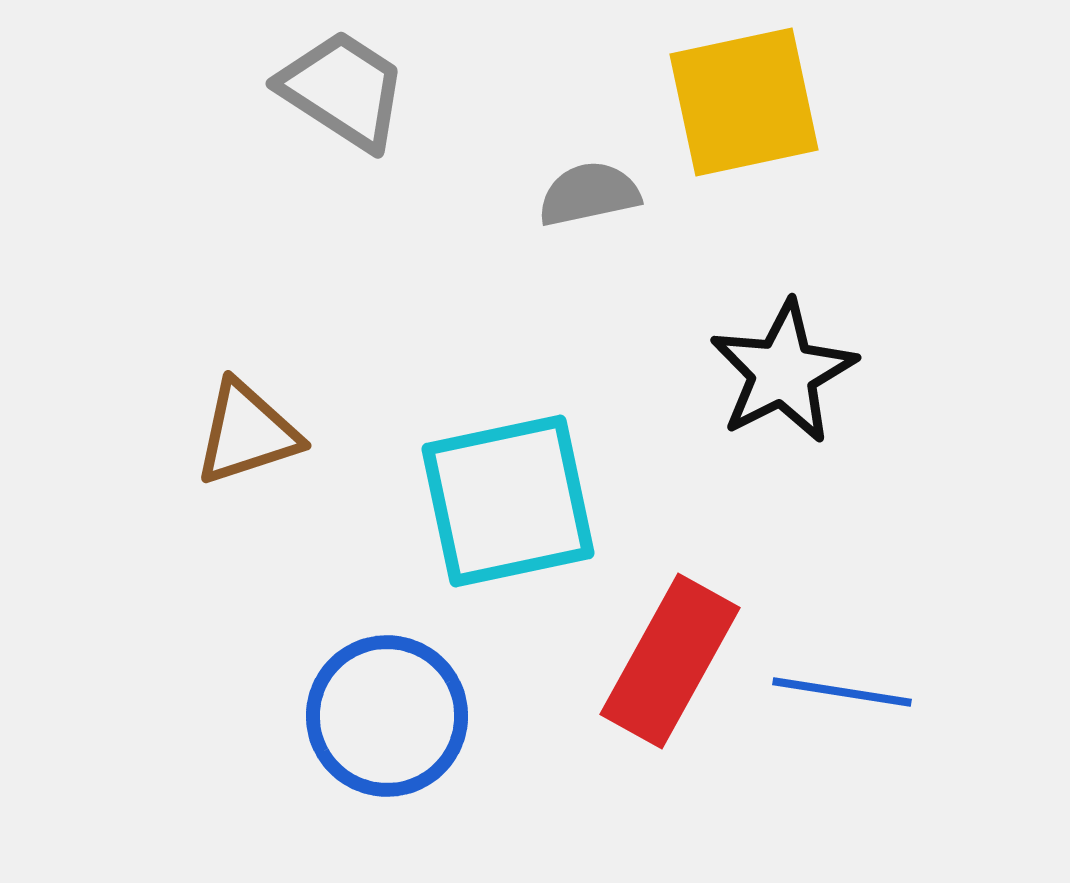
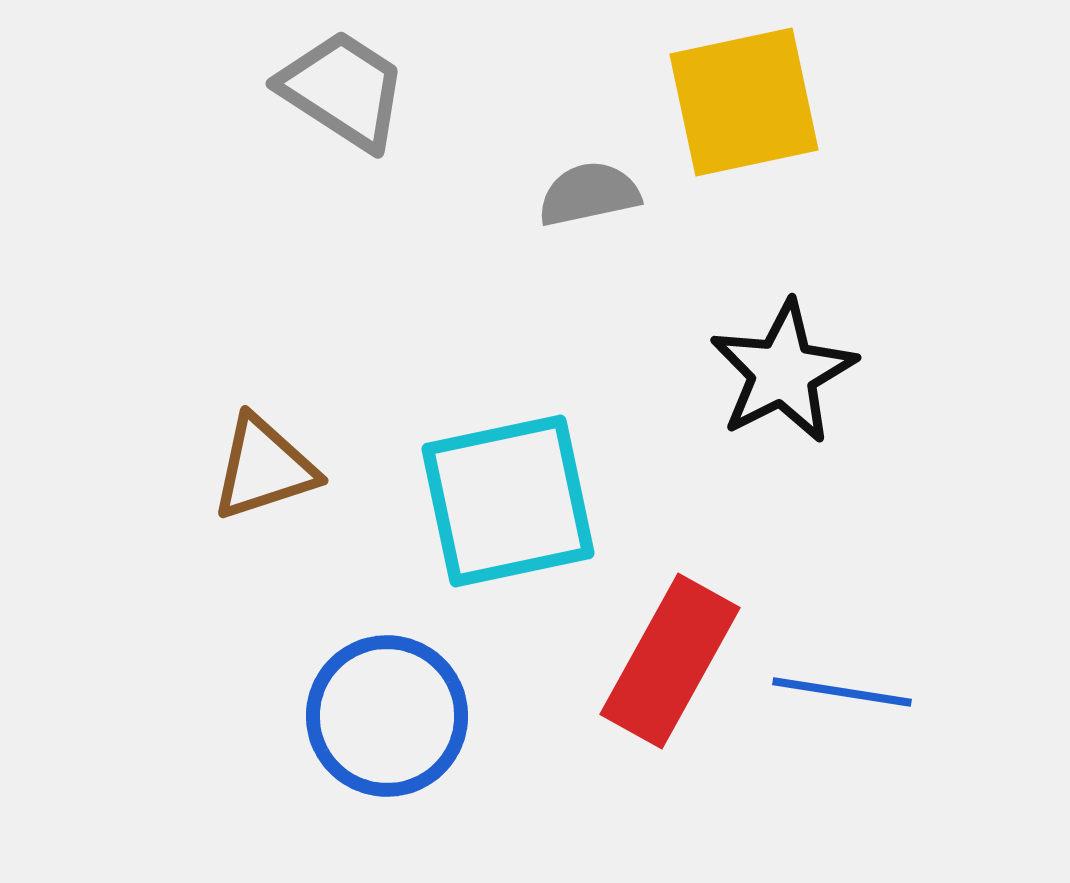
brown triangle: moved 17 px right, 35 px down
